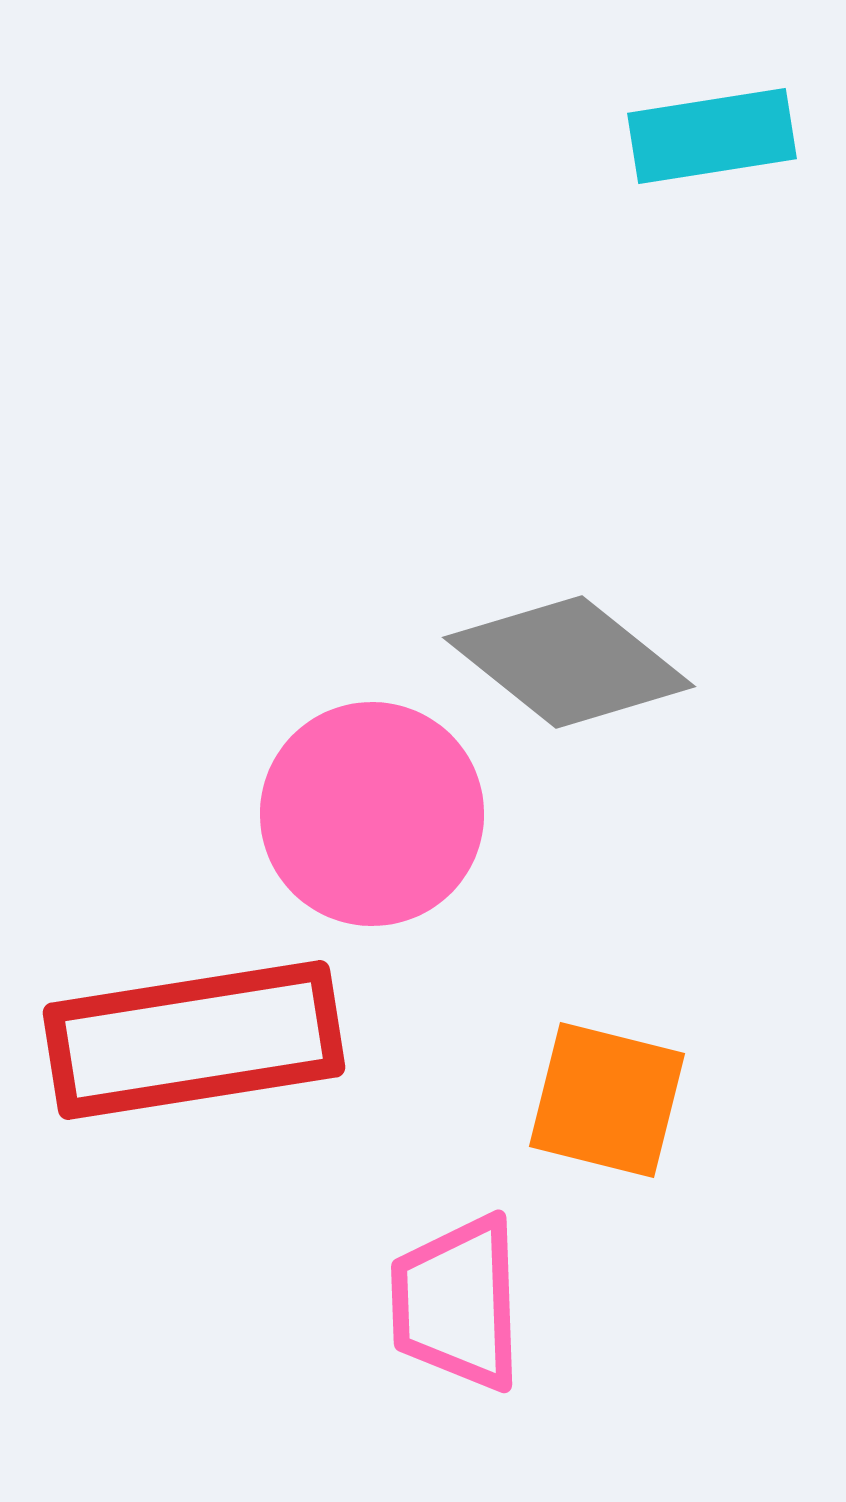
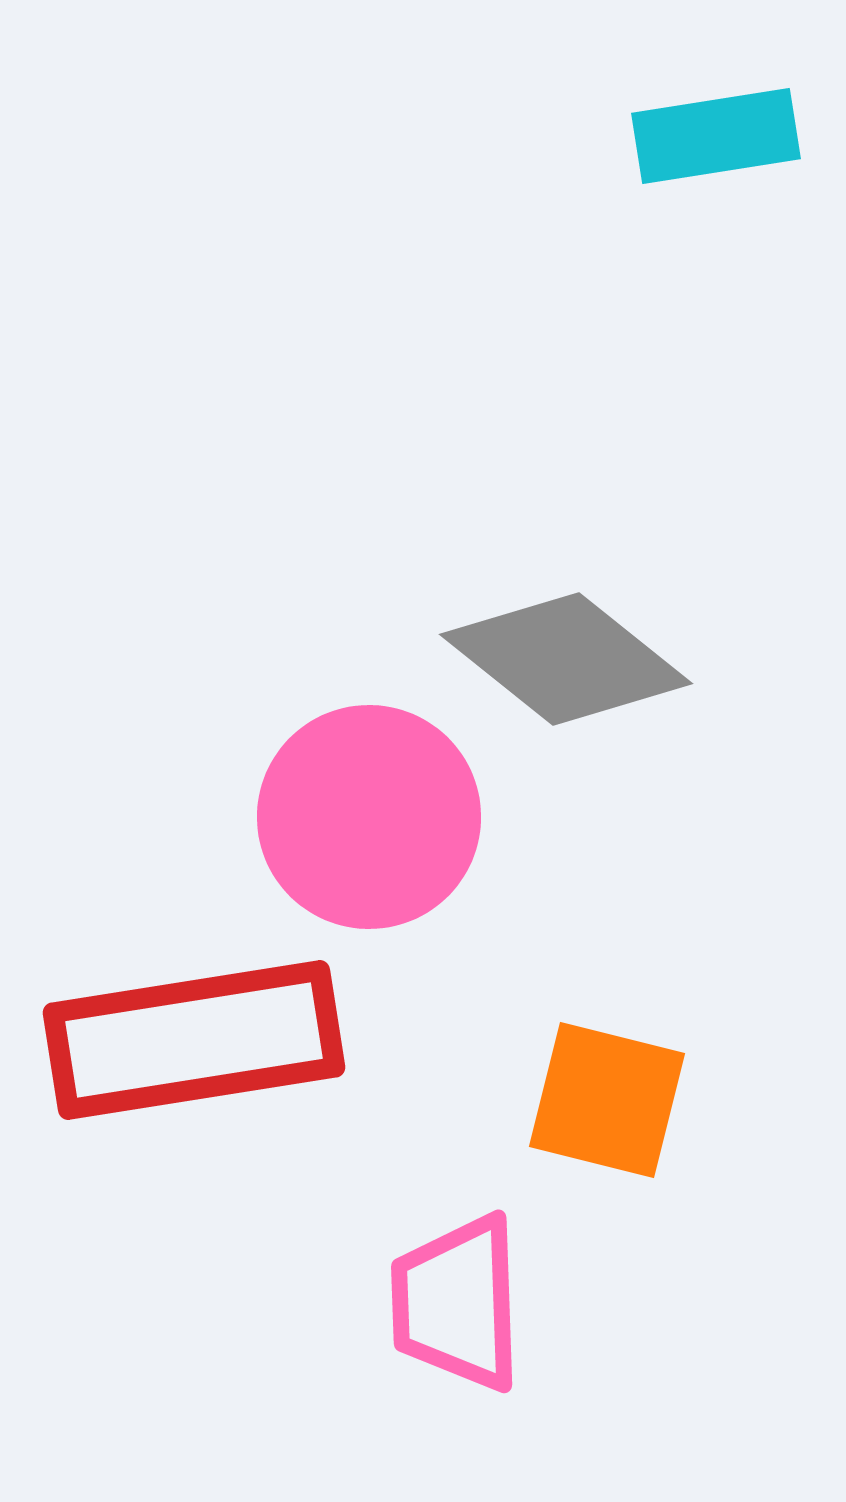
cyan rectangle: moved 4 px right
gray diamond: moved 3 px left, 3 px up
pink circle: moved 3 px left, 3 px down
